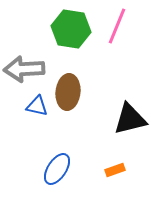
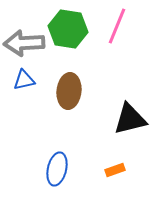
green hexagon: moved 3 px left
gray arrow: moved 26 px up
brown ellipse: moved 1 px right, 1 px up
blue triangle: moved 13 px left, 26 px up; rotated 25 degrees counterclockwise
blue ellipse: rotated 20 degrees counterclockwise
